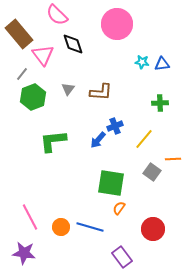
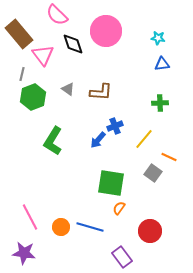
pink circle: moved 11 px left, 7 px down
cyan star: moved 16 px right, 24 px up
gray line: rotated 24 degrees counterclockwise
gray triangle: rotated 32 degrees counterclockwise
green L-shape: rotated 52 degrees counterclockwise
orange line: moved 4 px left, 2 px up; rotated 28 degrees clockwise
gray square: moved 1 px right, 1 px down
red circle: moved 3 px left, 2 px down
